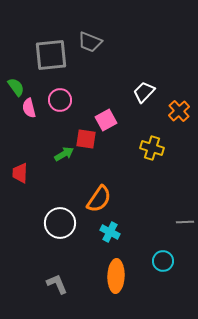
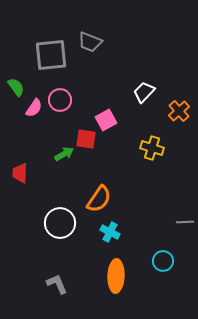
pink semicircle: moved 5 px right; rotated 132 degrees counterclockwise
